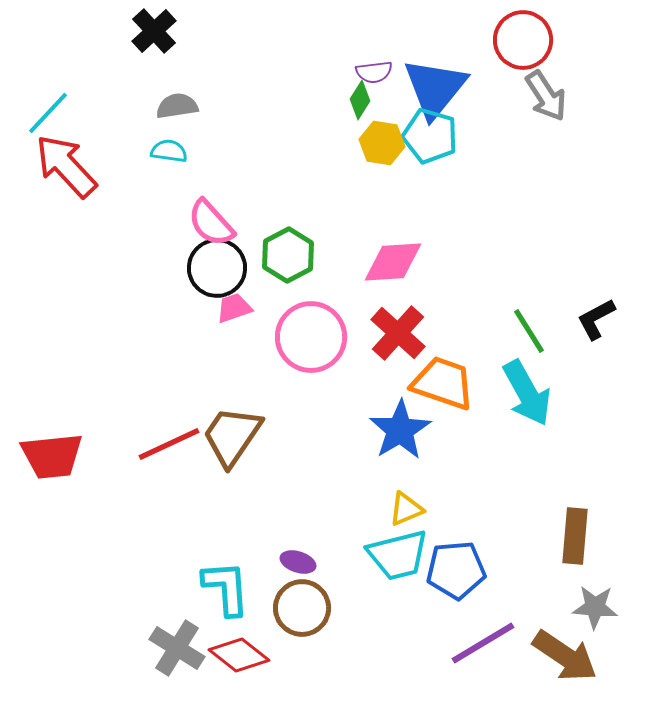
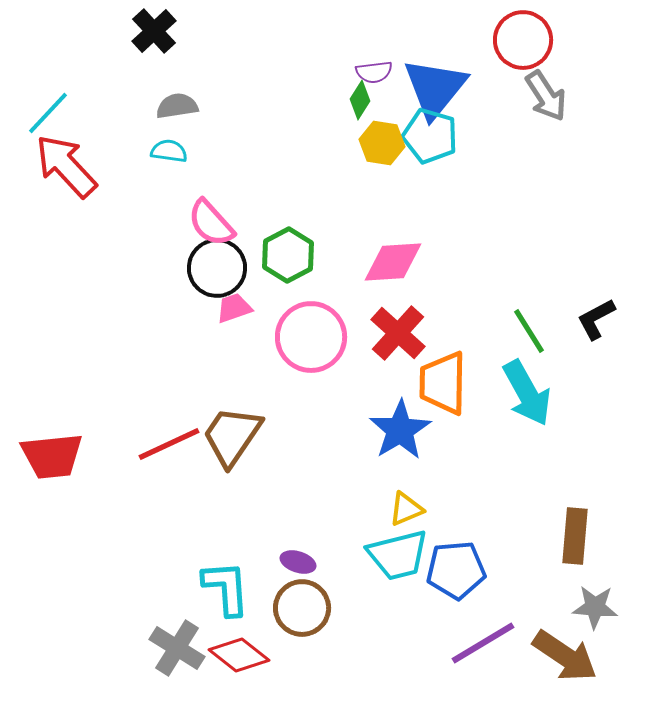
orange trapezoid: rotated 108 degrees counterclockwise
